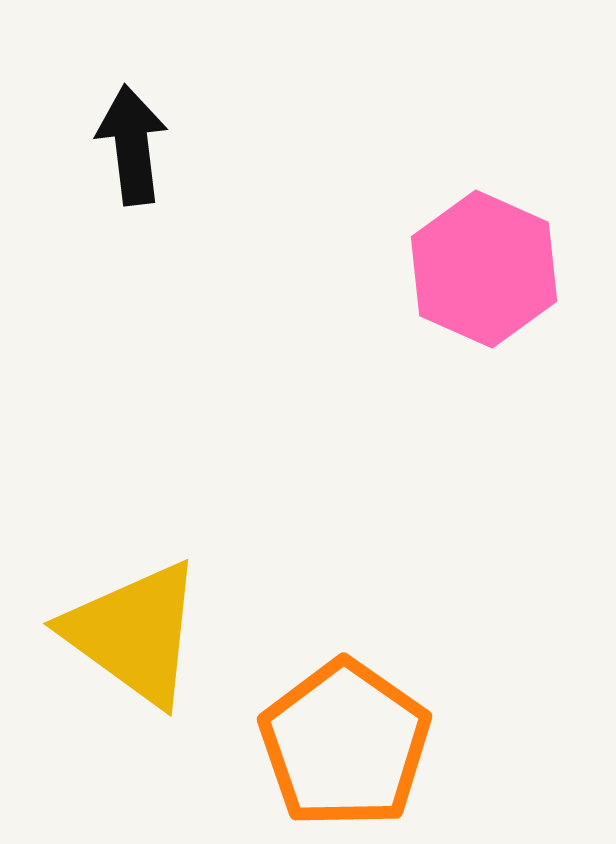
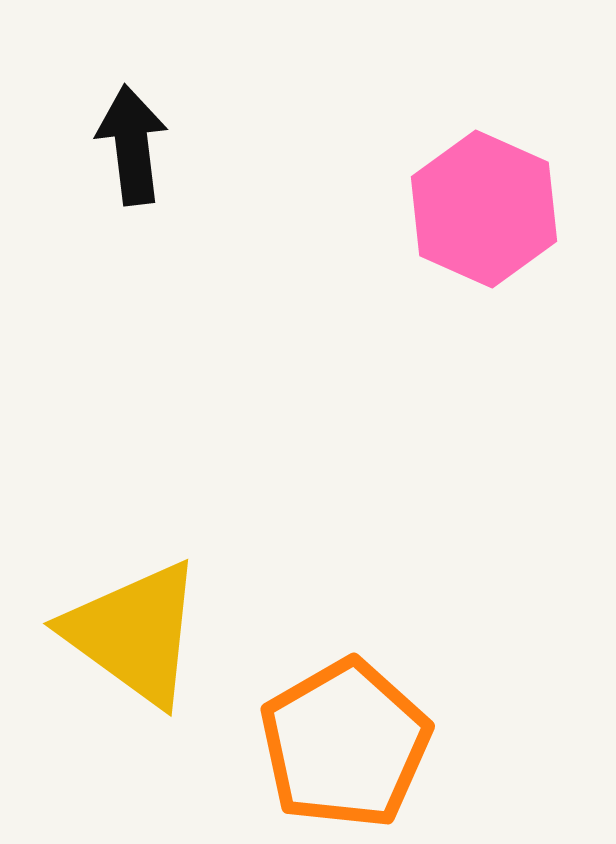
pink hexagon: moved 60 px up
orange pentagon: rotated 7 degrees clockwise
